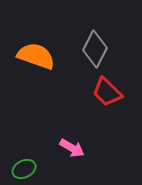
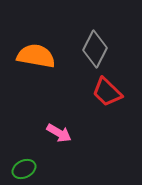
orange semicircle: rotated 9 degrees counterclockwise
pink arrow: moved 13 px left, 15 px up
